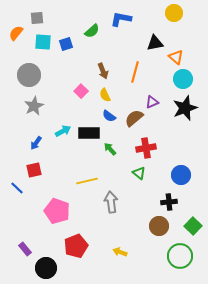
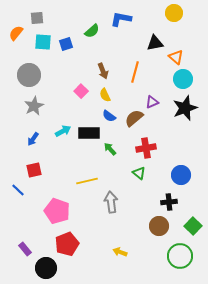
blue arrow: moved 3 px left, 4 px up
blue line: moved 1 px right, 2 px down
red pentagon: moved 9 px left, 2 px up
